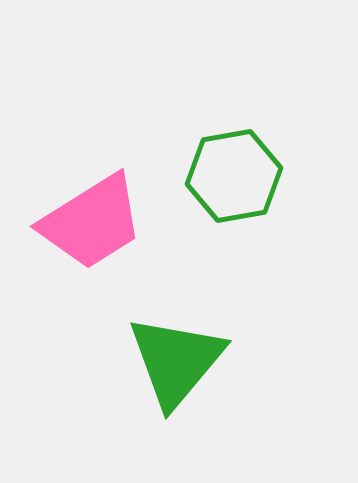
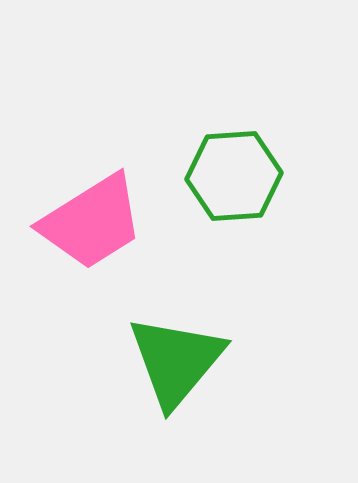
green hexagon: rotated 6 degrees clockwise
